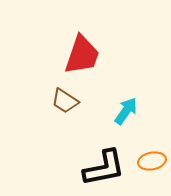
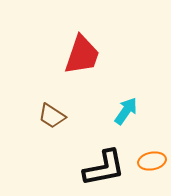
brown trapezoid: moved 13 px left, 15 px down
